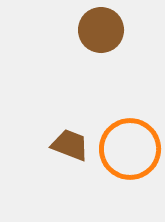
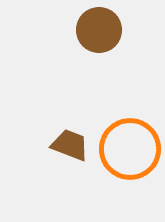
brown circle: moved 2 px left
